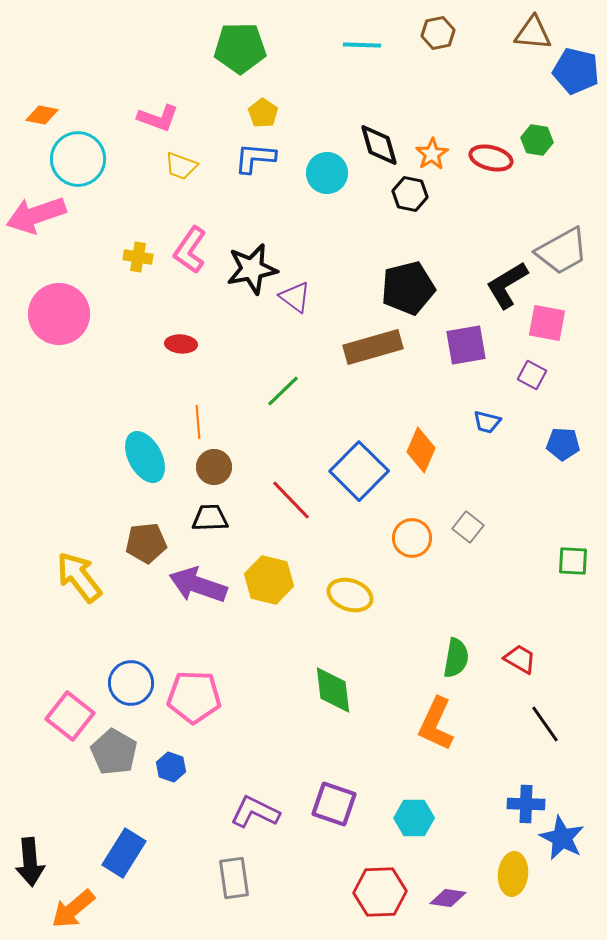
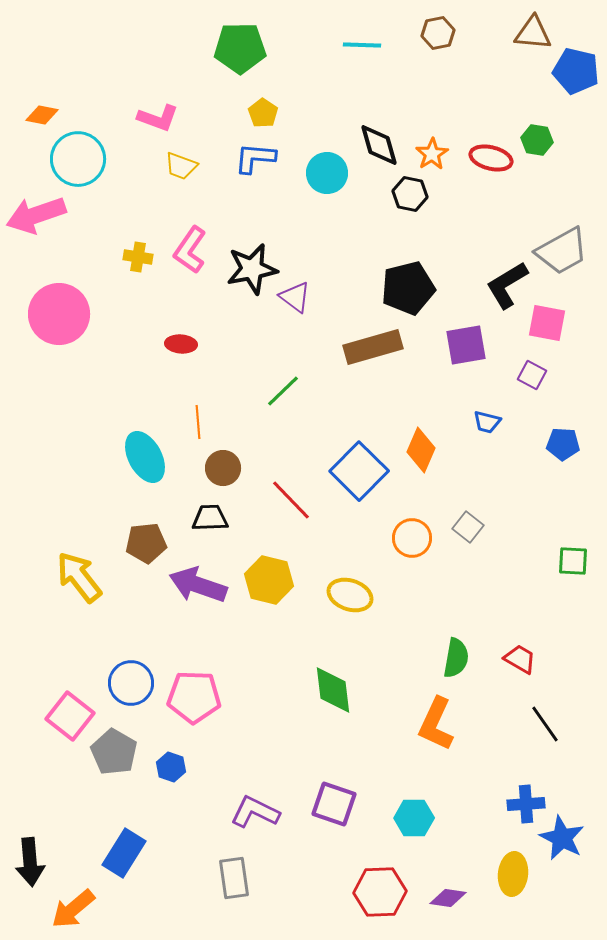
brown circle at (214, 467): moved 9 px right, 1 px down
blue cross at (526, 804): rotated 6 degrees counterclockwise
